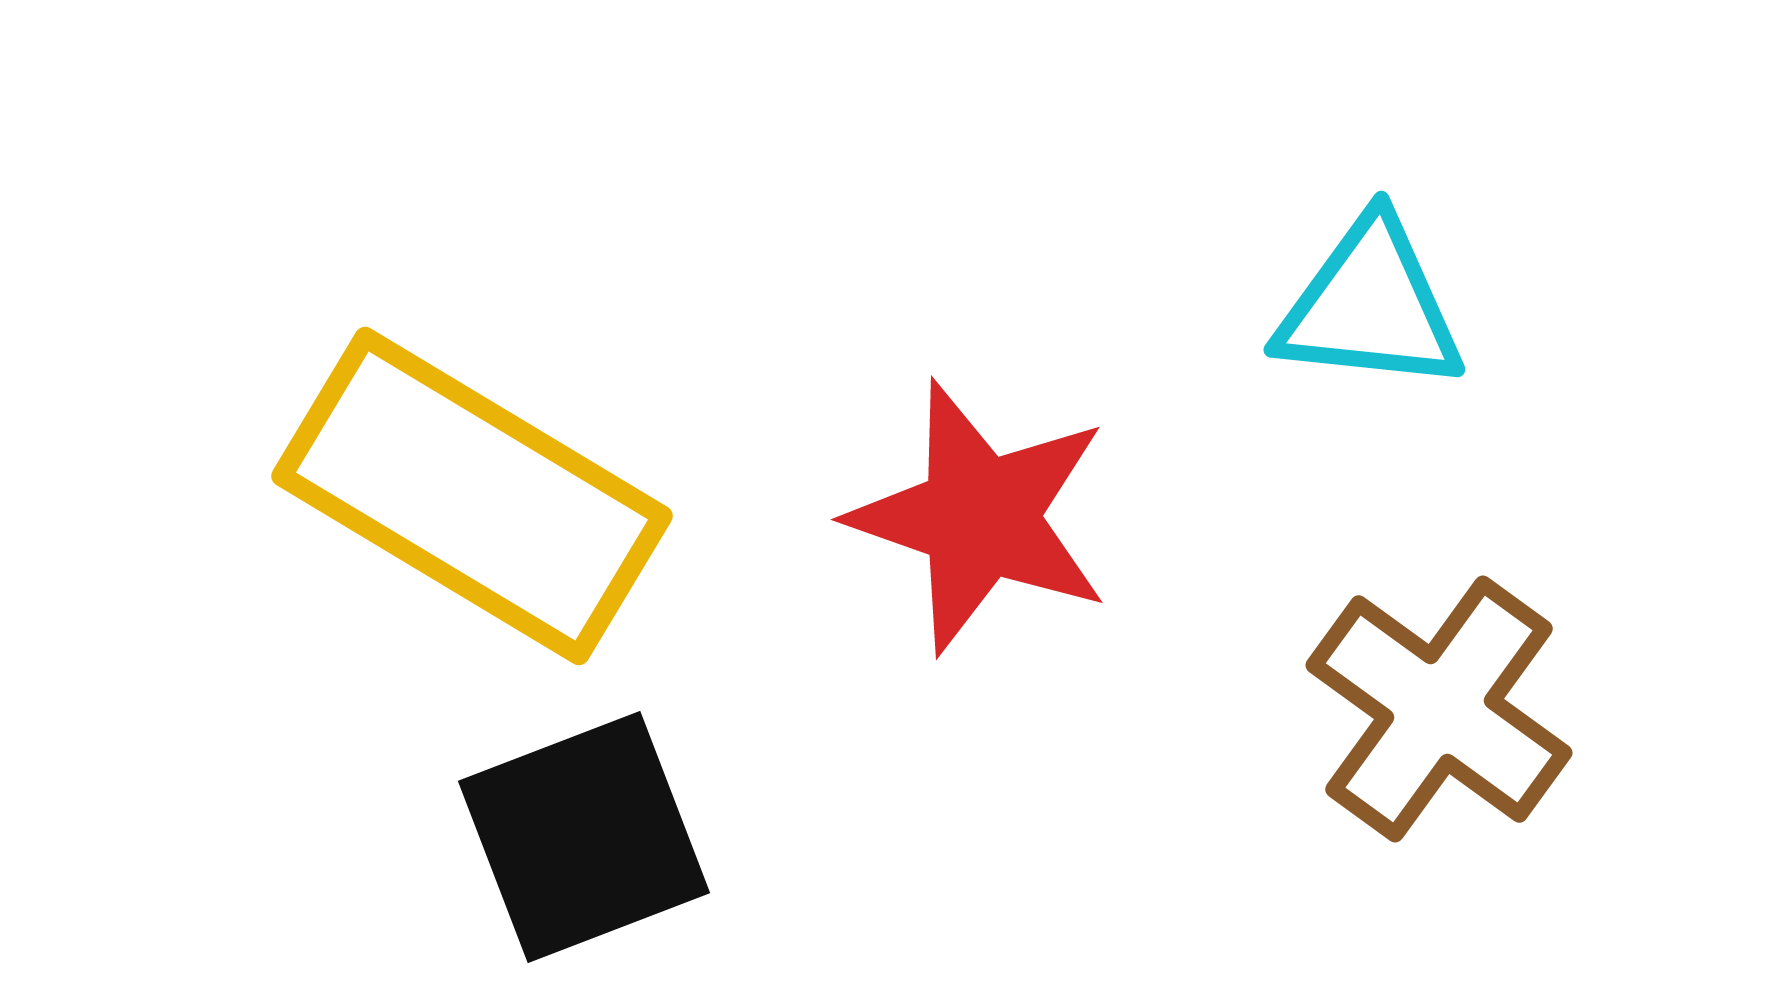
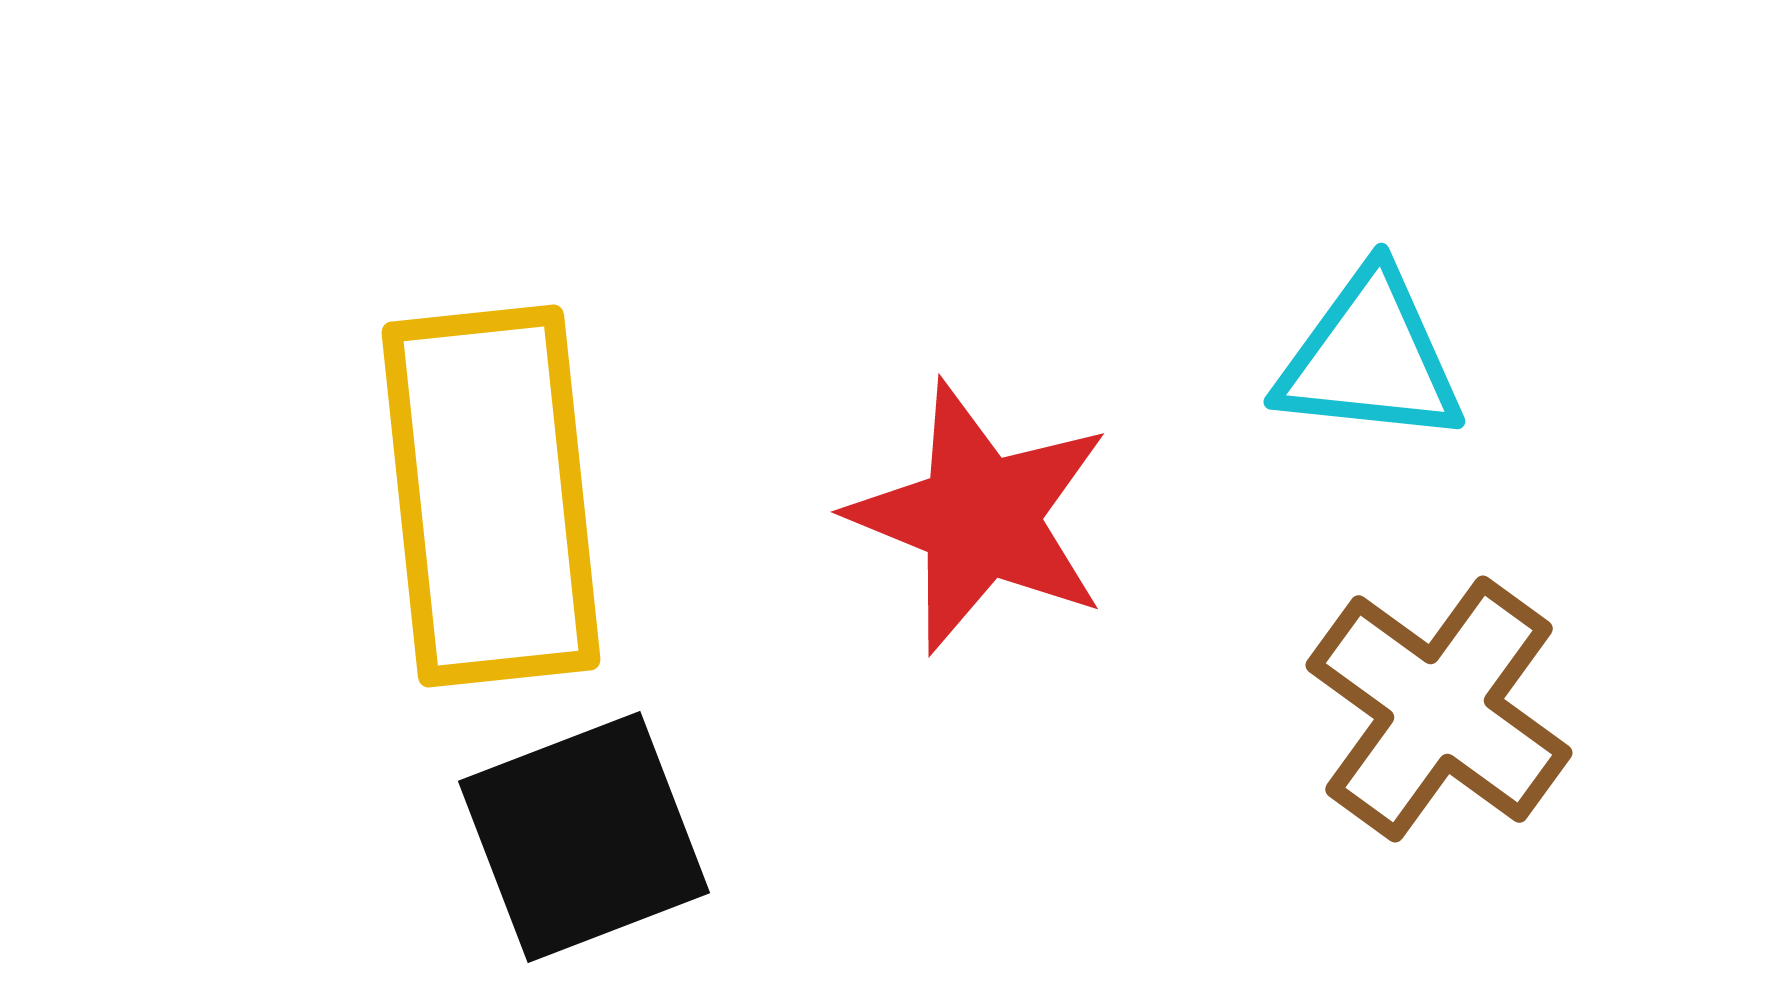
cyan triangle: moved 52 px down
yellow rectangle: moved 19 px right; rotated 53 degrees clockwise
red star: rotated 3 degrees clockwise
